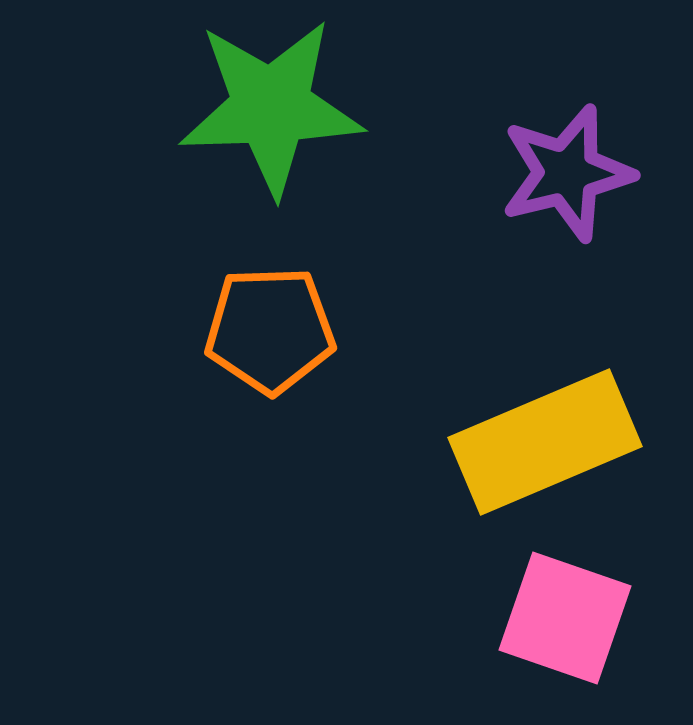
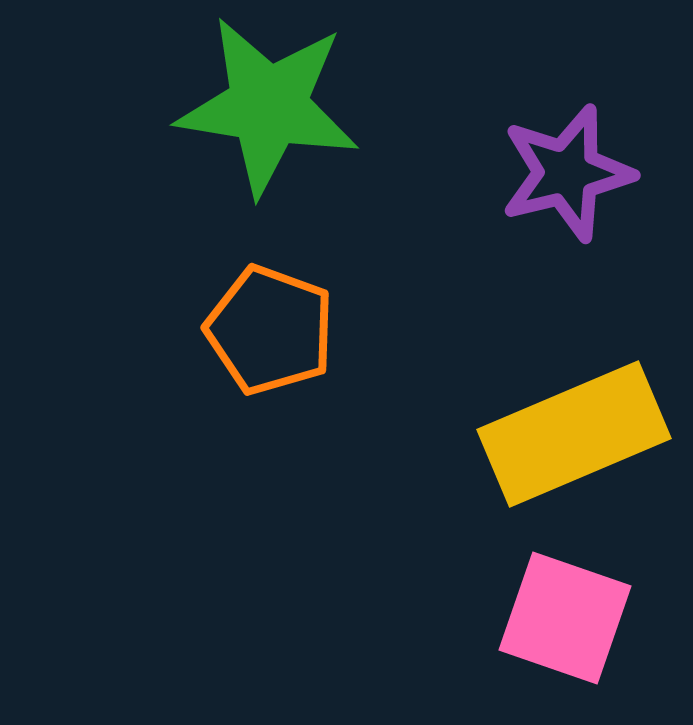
green star: moved 3 px left, 1 px up; rotated 11 degrees clockwise
orange pentagon: rotated 22 degrees clockwise
yellow rectangle: moved 29 px right, 8 px up
